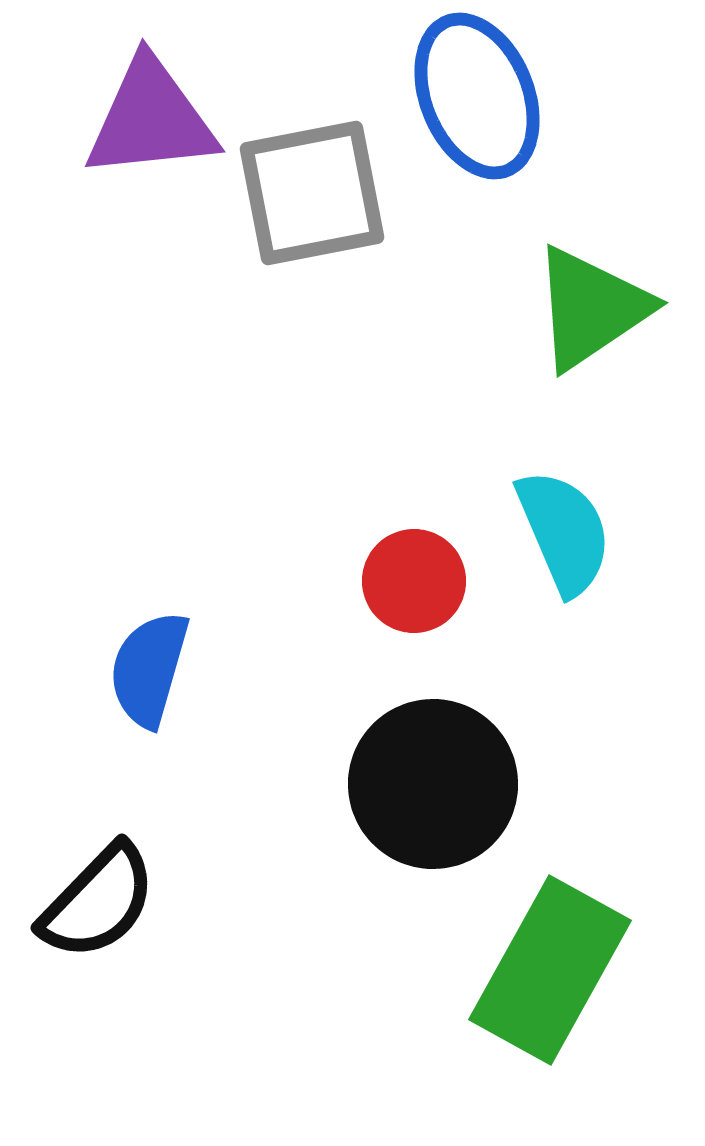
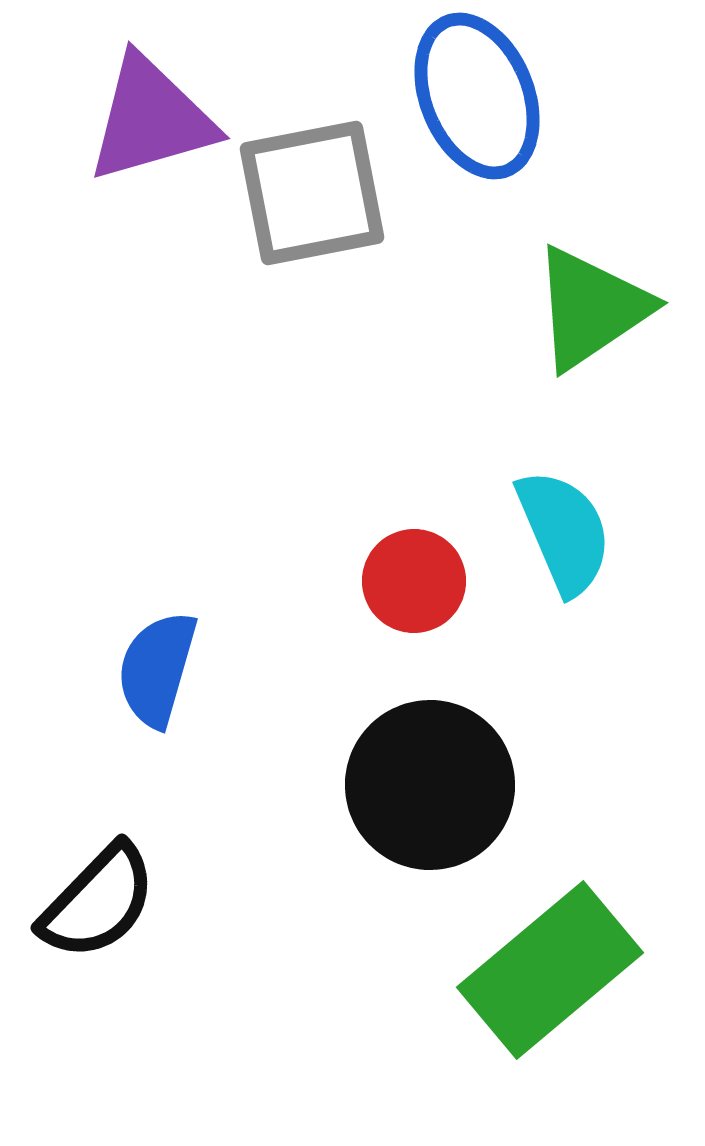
purple triangle: rotated 10 degrees counterclockwise
blue semicircle: moved 8 px right
black circle: moved 3 px left, 1 px down
green rectangle: rotated 21 degrees clockwise
